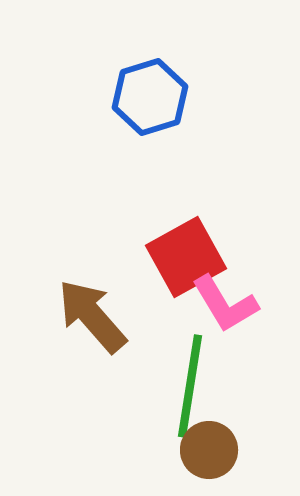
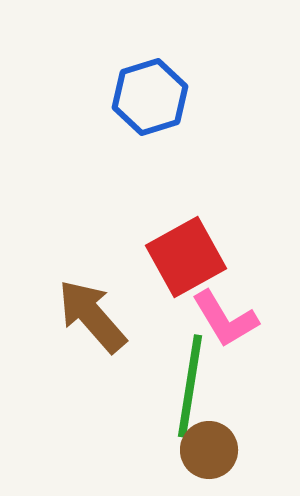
pink L-shape: moved 15 px down
